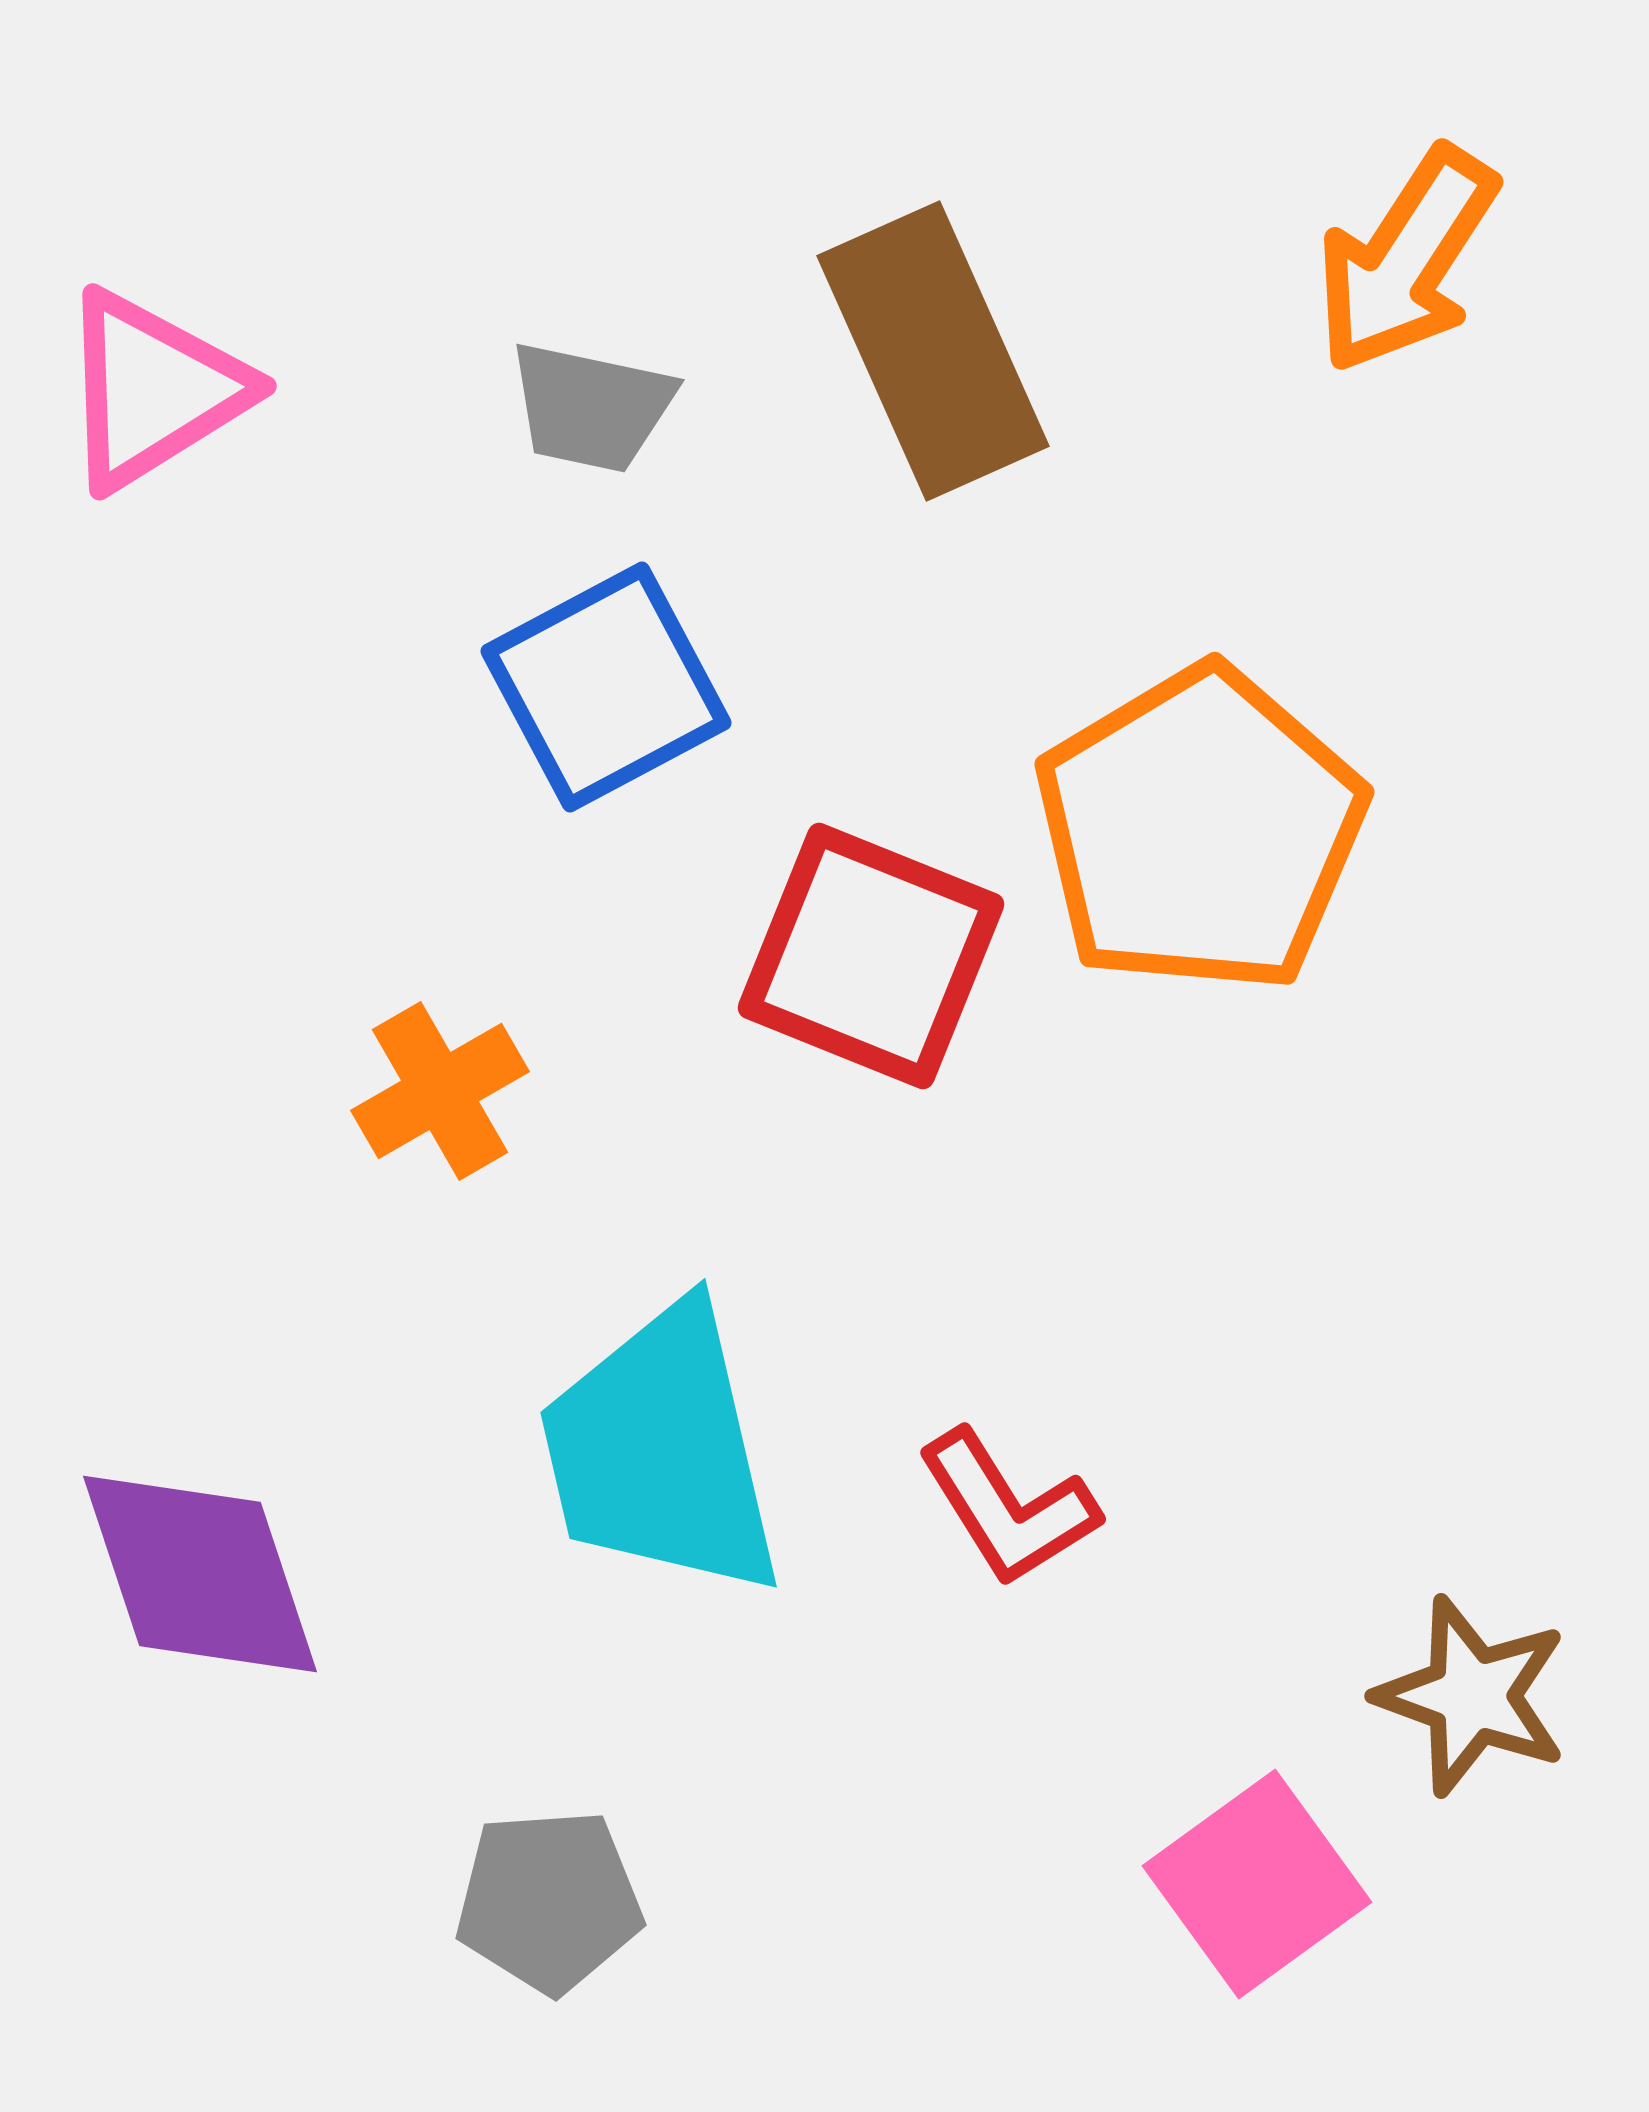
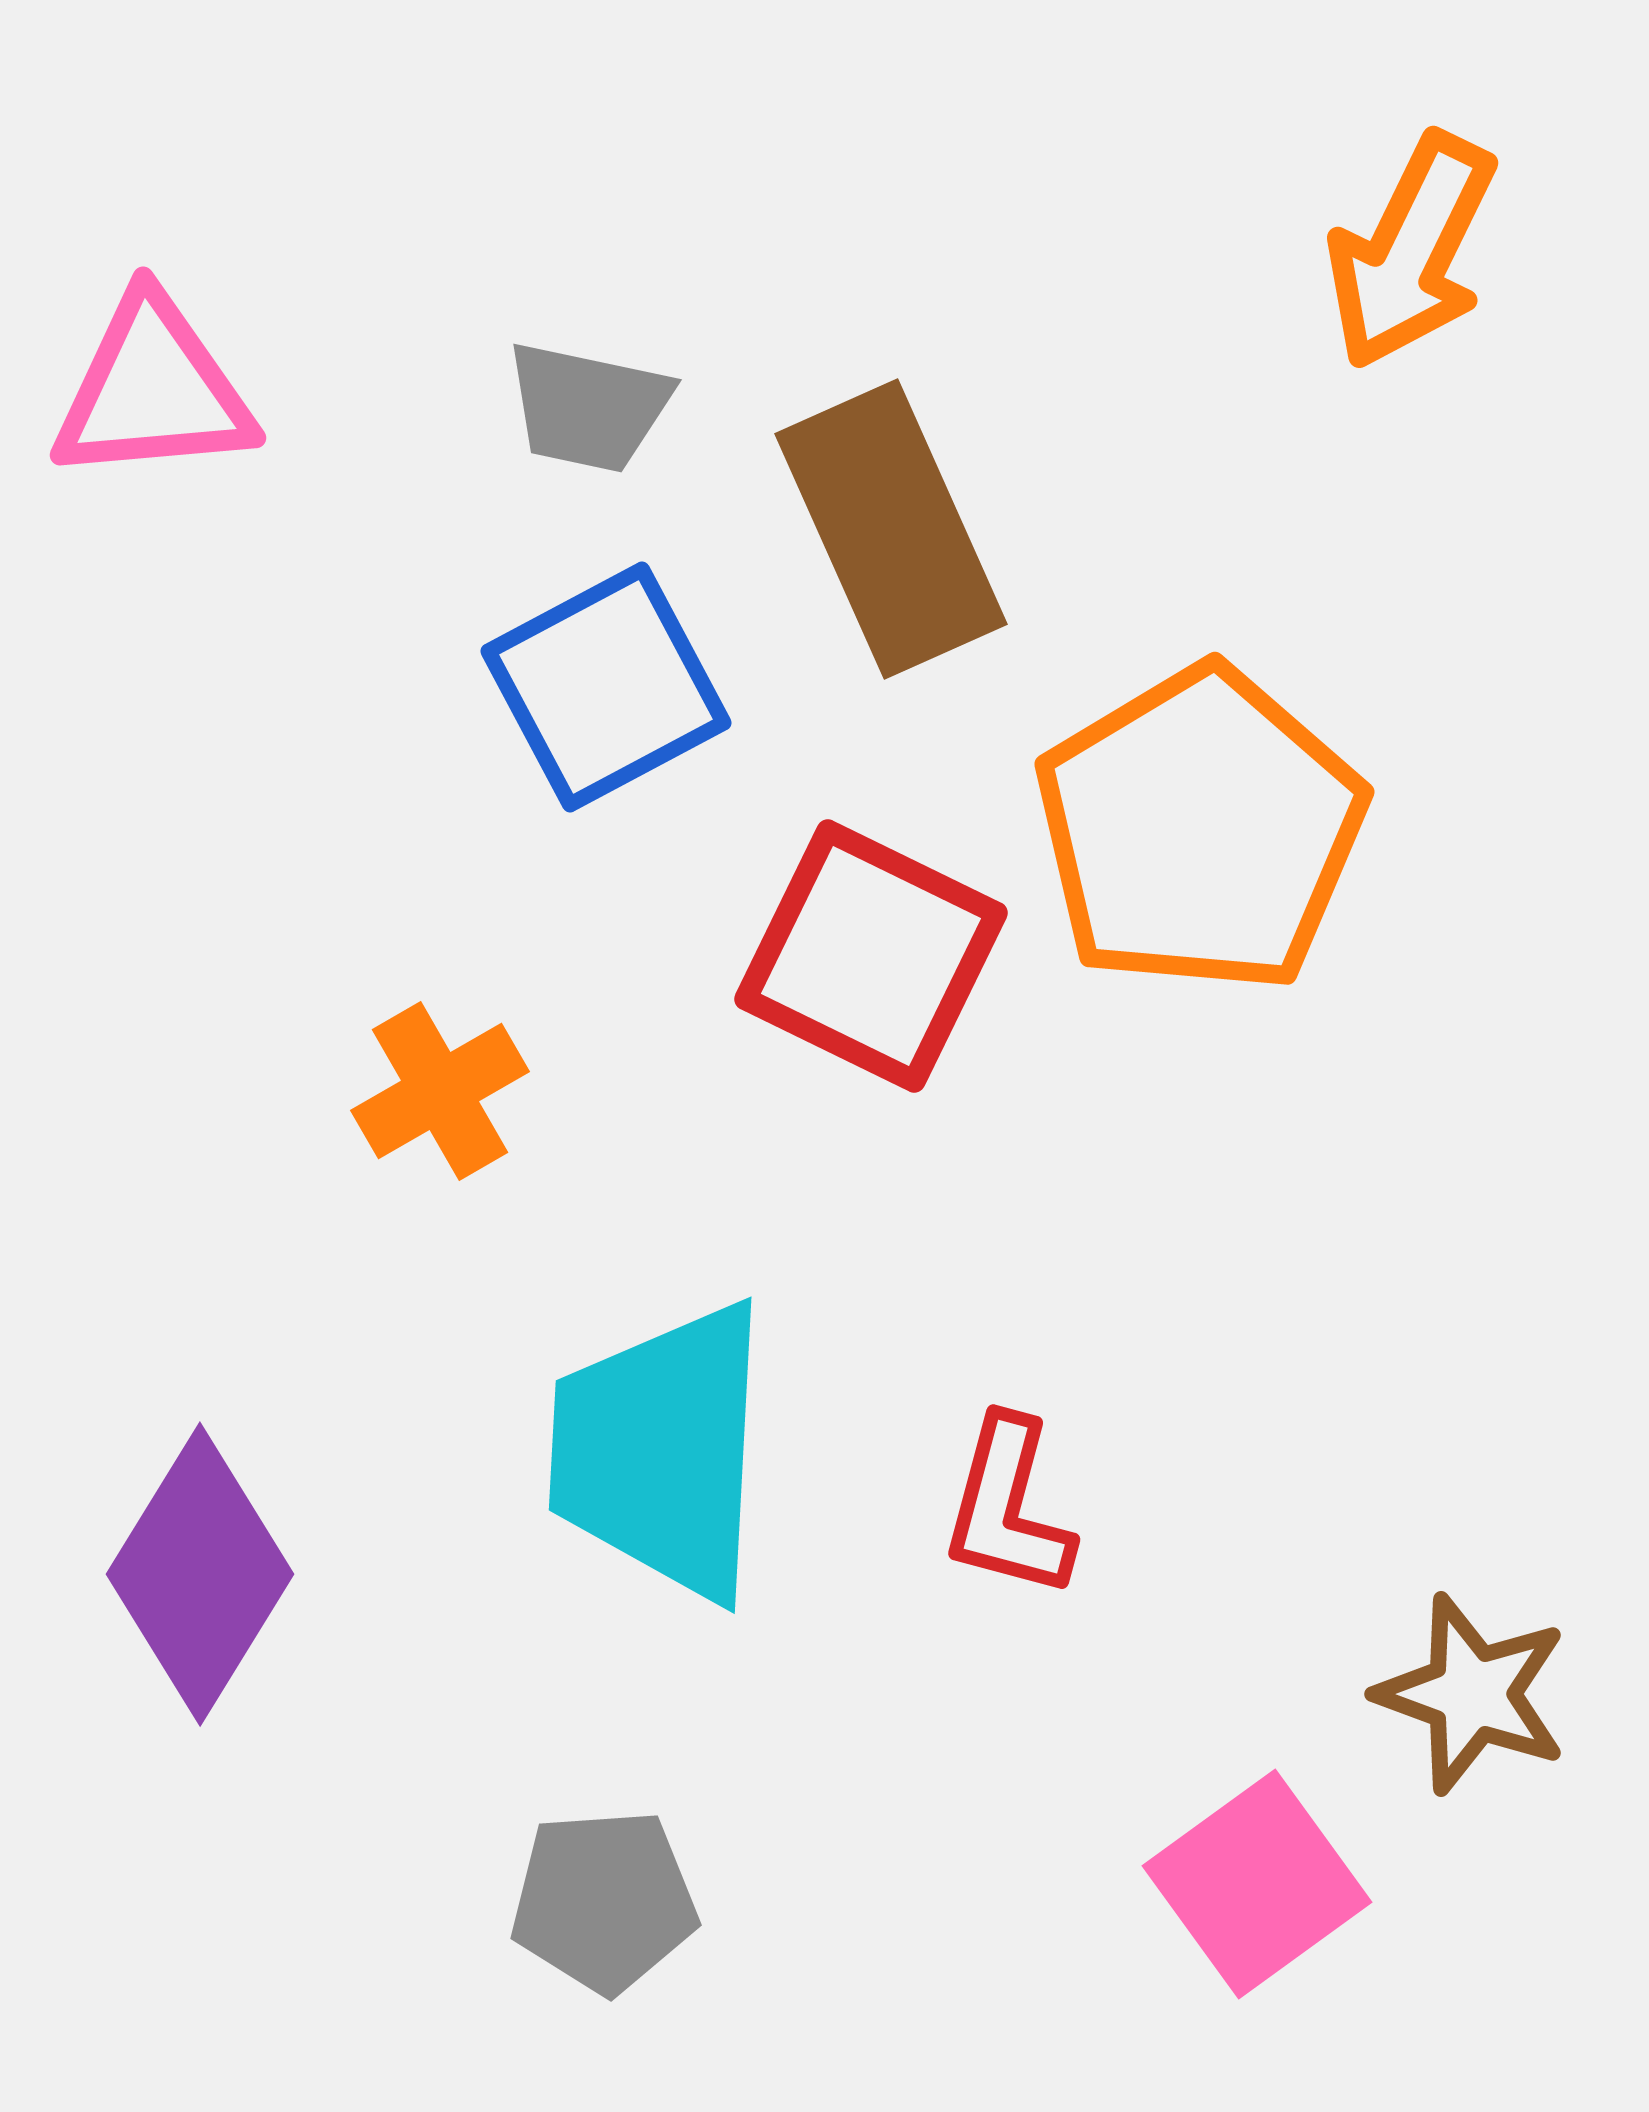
orange arrow: moved 5 px right, 9 px up; rotated 7 degrees counterclockwise
brown rectangle: moved 42 px left, 178 px down
pink triangle: rotated 27 degrees clockwise
gray trapezoid: moved 3 px left
red square: rotated 4 degrees clockwise
cyan trapezoid: rotated 16 degrees clockwise
red L-shape: rotated 47 degrees clockwise
purple diamond: rotated 50 degrees clockwise
brown star: moved 2 px up
gray pentagon: moved 55 px right
